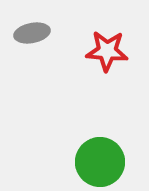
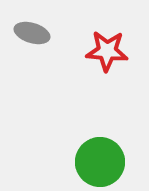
gray ellipse: rotated 28 degrees clockwise
